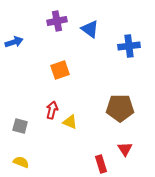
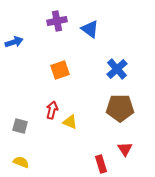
blue cross: moved 12 px left, 23 px down; rotated 35 degrees counterclockwise
